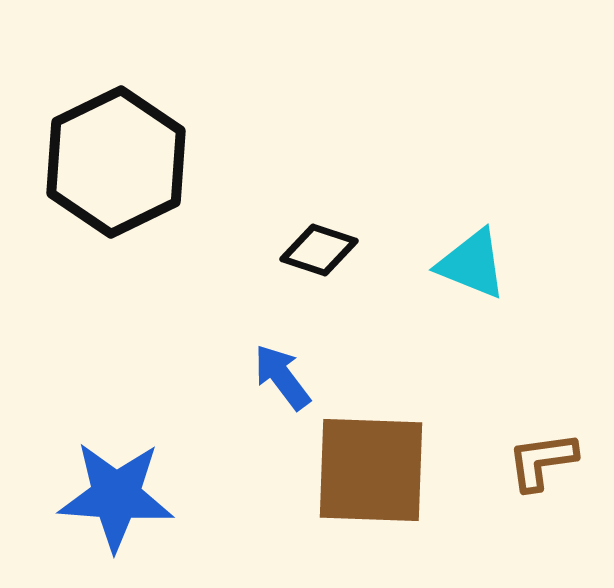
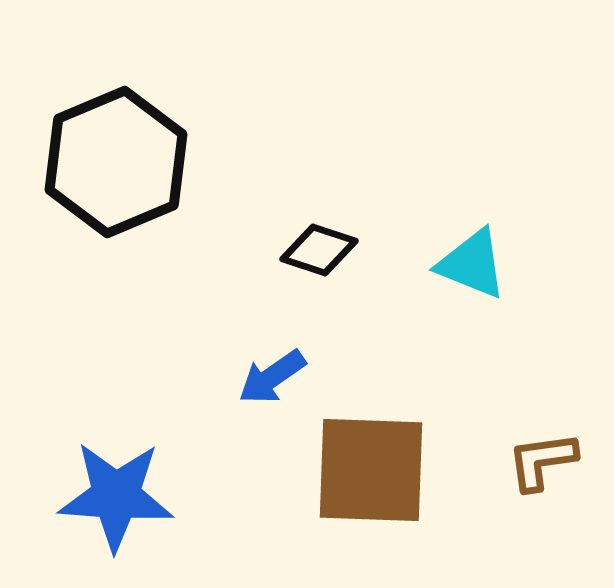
black hexagon: rotated 3 degrees clockwise
blue arrow: moved 10 px left; rotated 88 degrees counterclockwise
